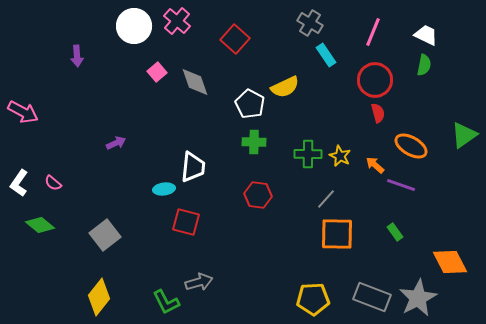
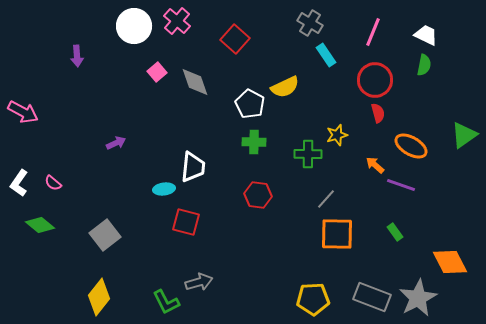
yellow star at (340, 156): moved 3 px left, 21 px up; rotated 30 degrees clockwise
